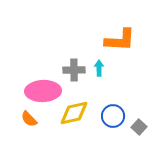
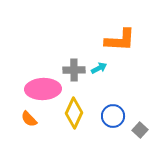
cyan arrow: rotated 63 degrees clockwise
pink ellipse: moved 2 px up
yellow diamond: rotated 52 degrees counterclockwise
gray square: moved 1 px right, 3 px down
